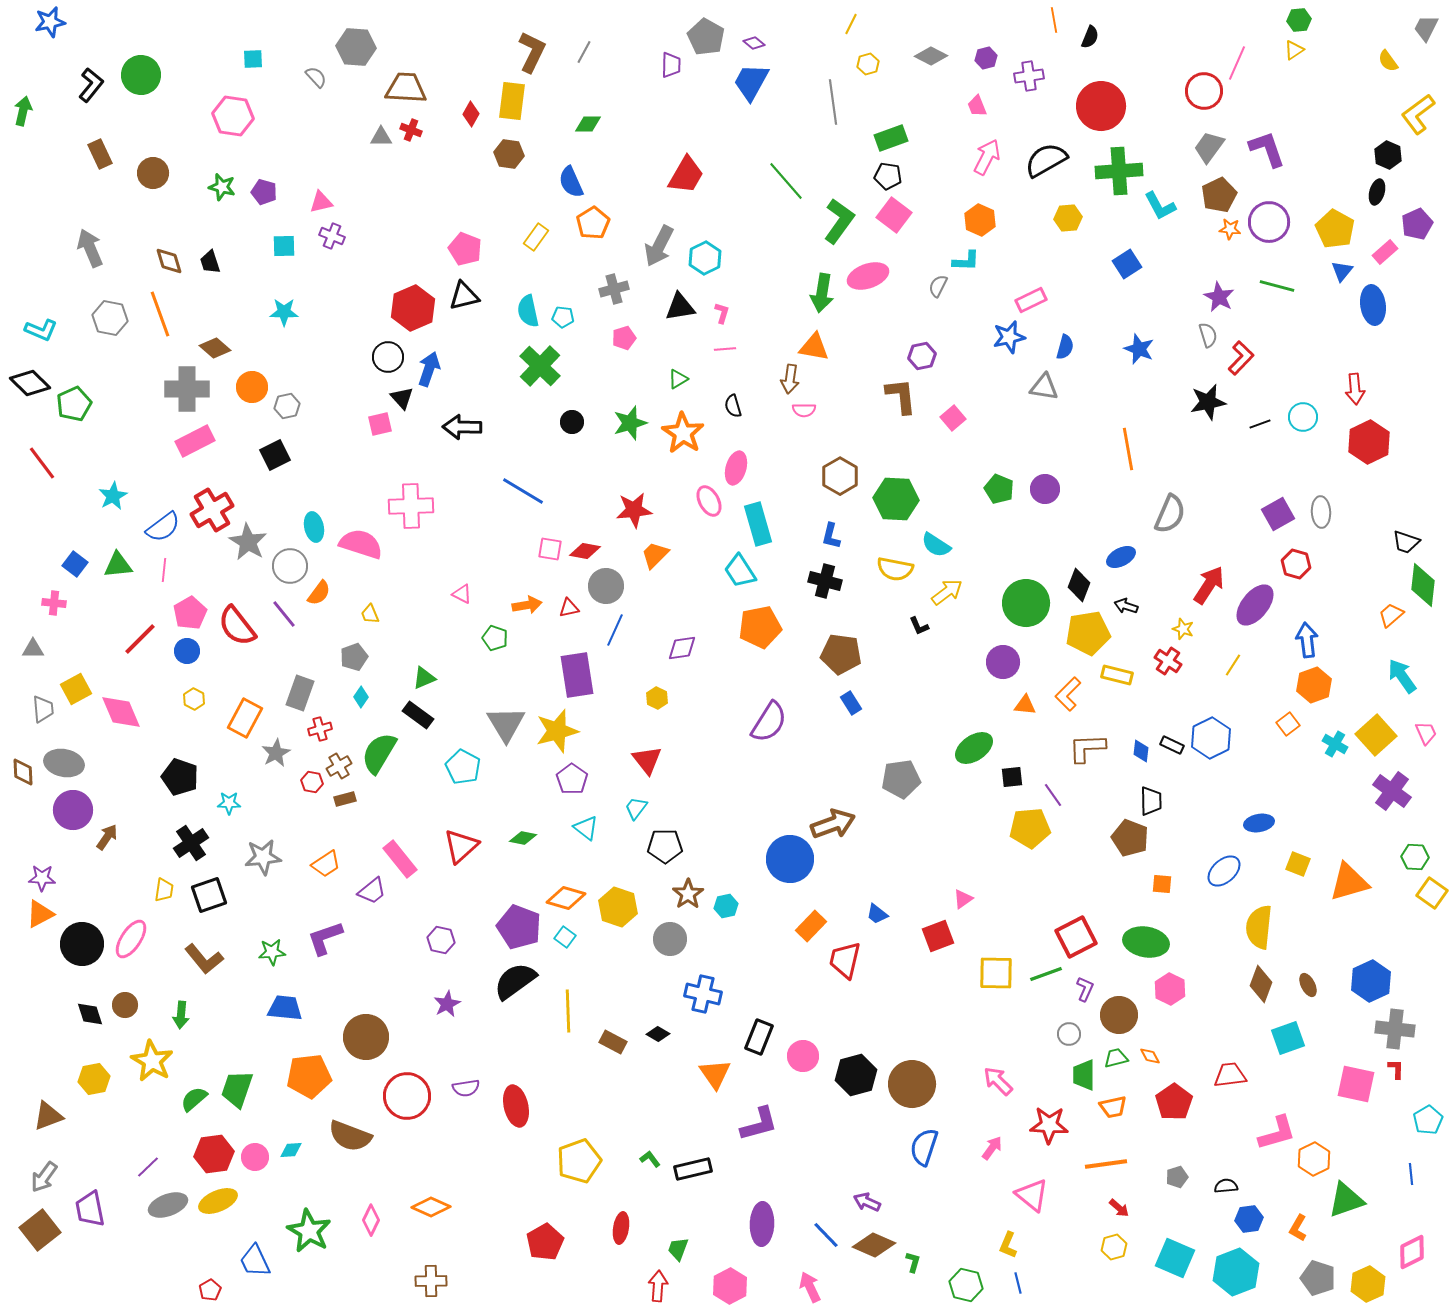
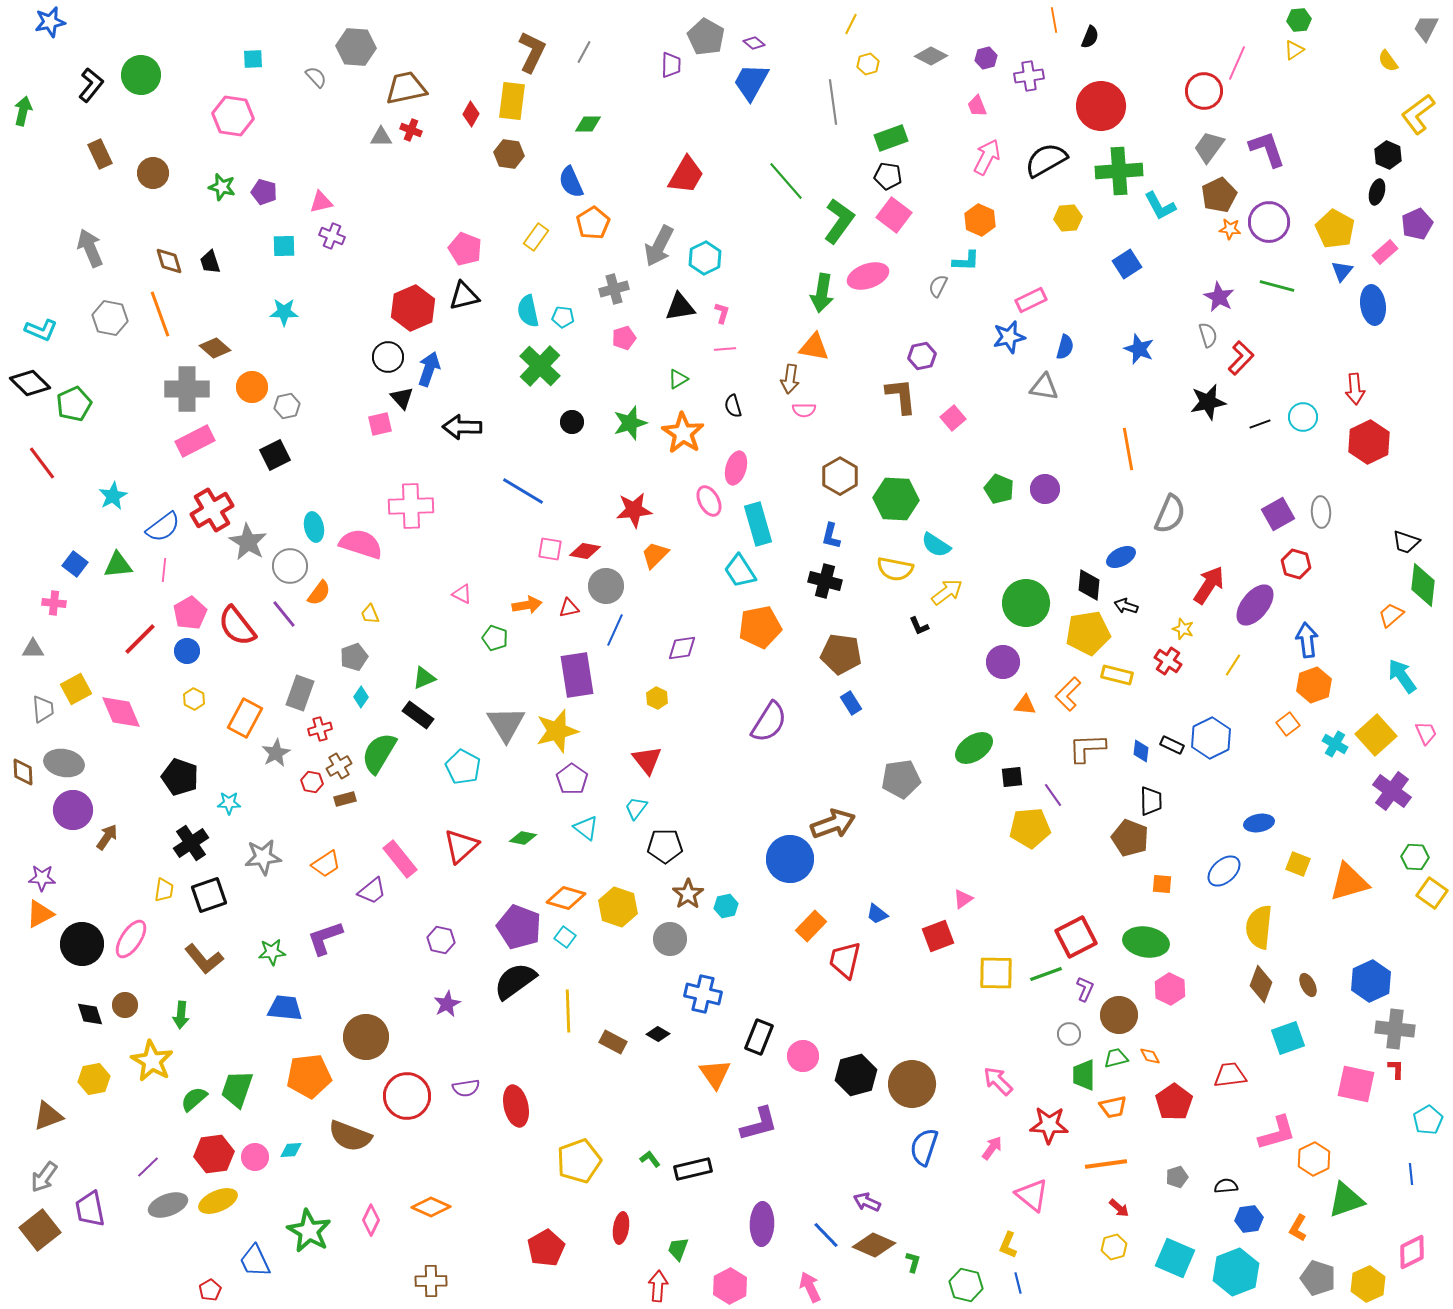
brown trapezoid at (406, 88): rotated 15 degrees counterclockwise
black diamond at (1079, 585): moved 10 px right; rotated 16 degrees counterclockwise
red pentagon at (545, 1242): moved 1 px right, 6 px down
